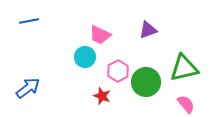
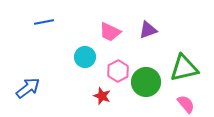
blue line: moved 15 px right, 1 px down
pink trapezoid: moved 10 px right, 3 px up
